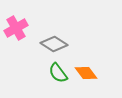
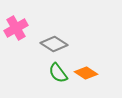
orange diamond: rotated 20 degrees counterclockwise
